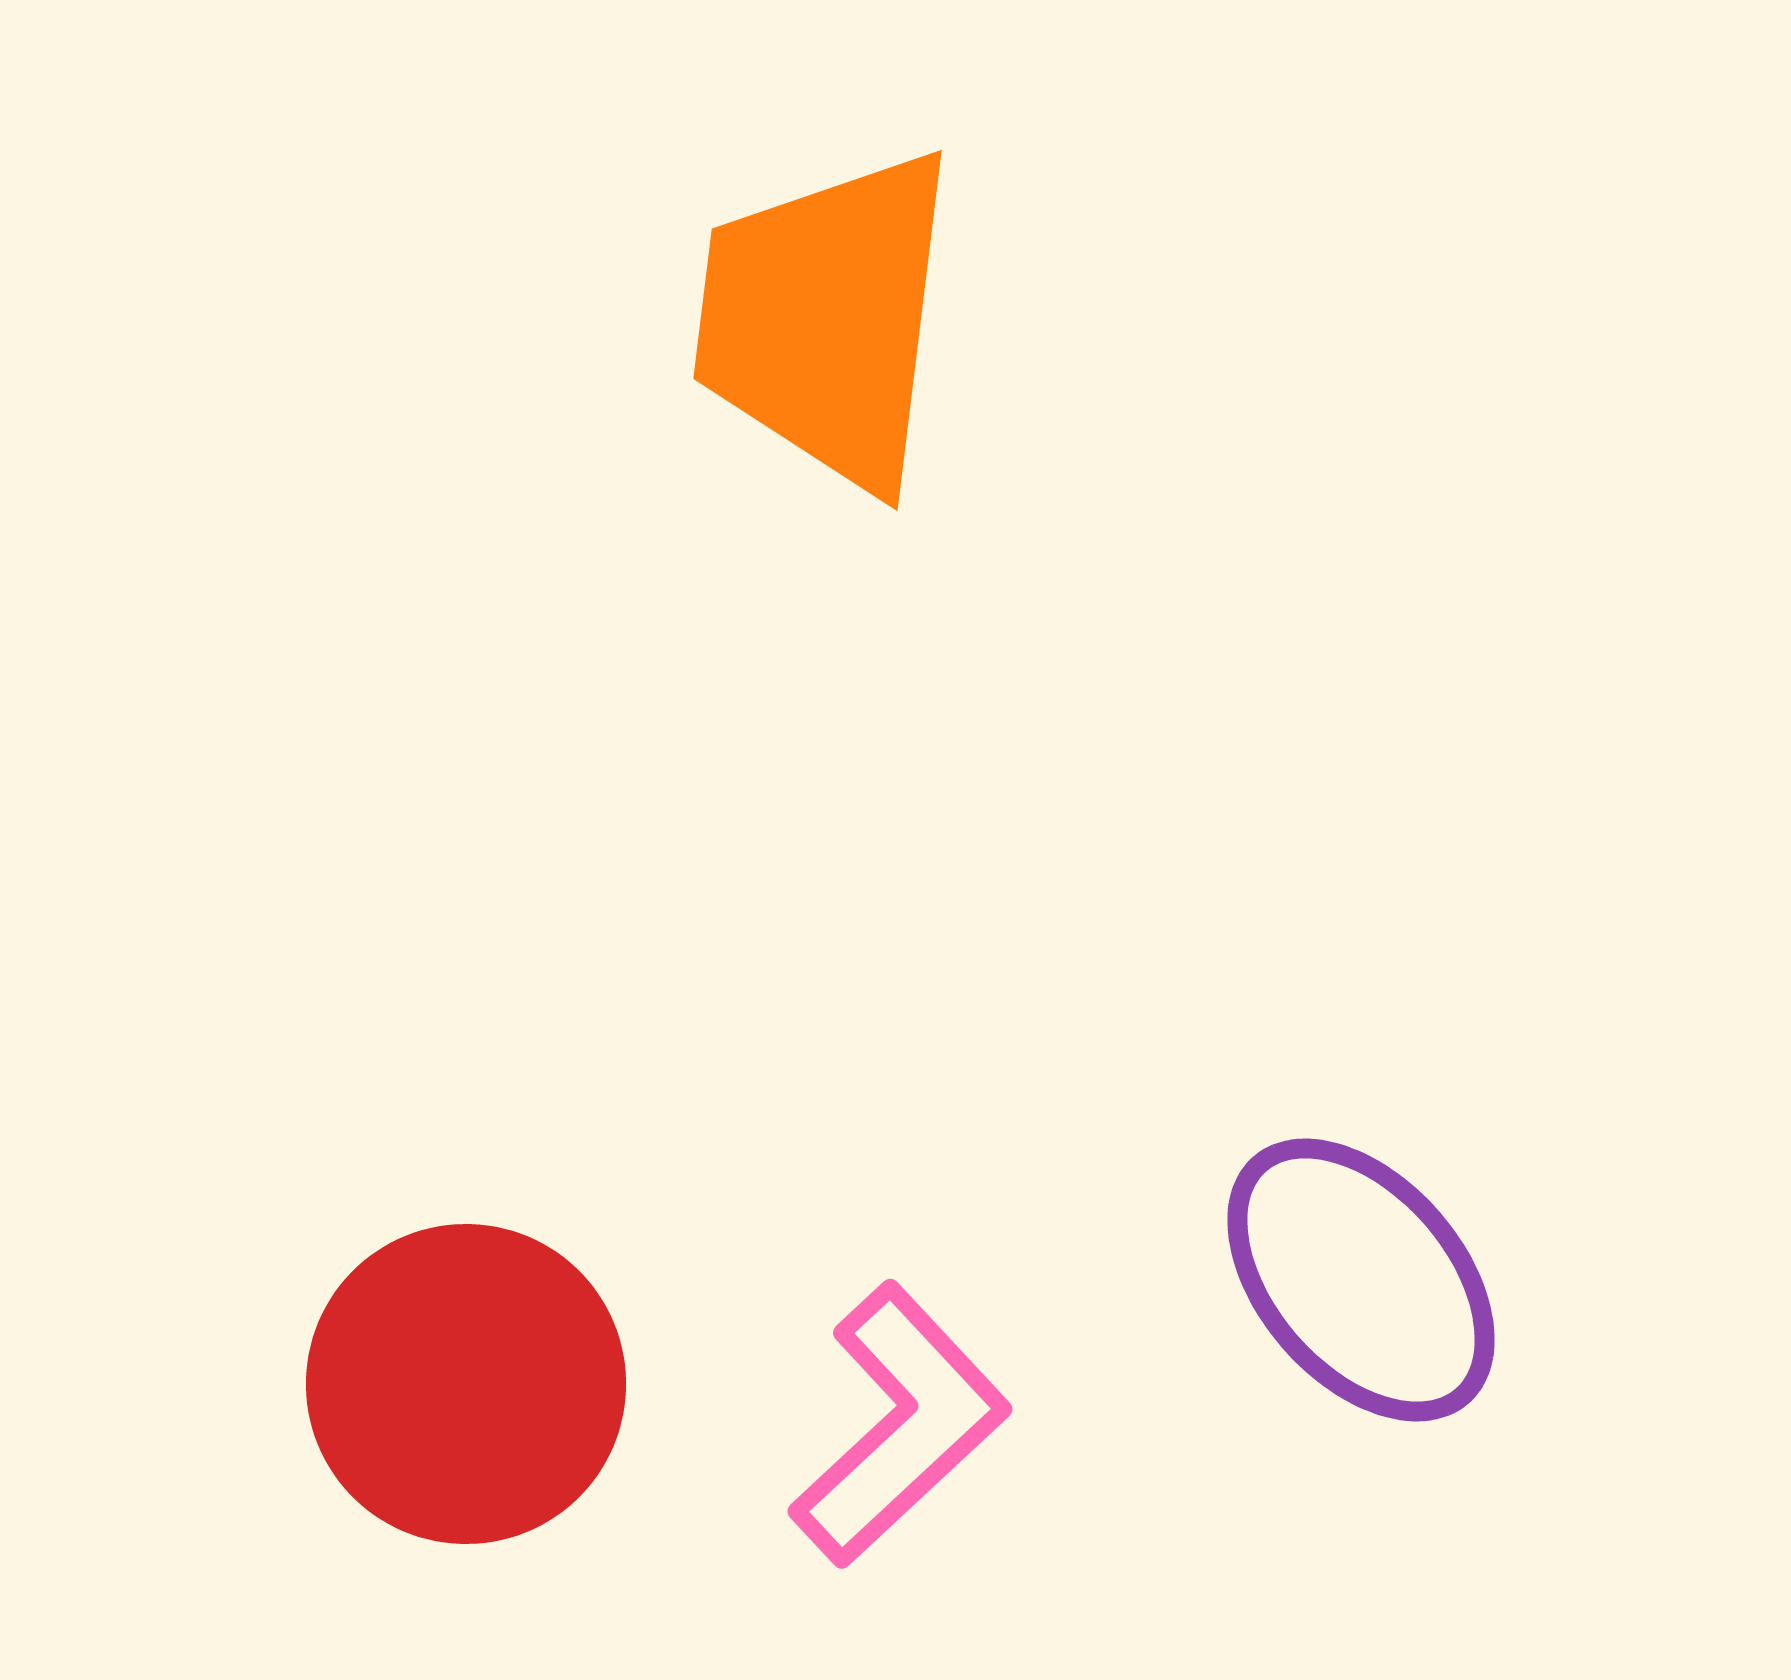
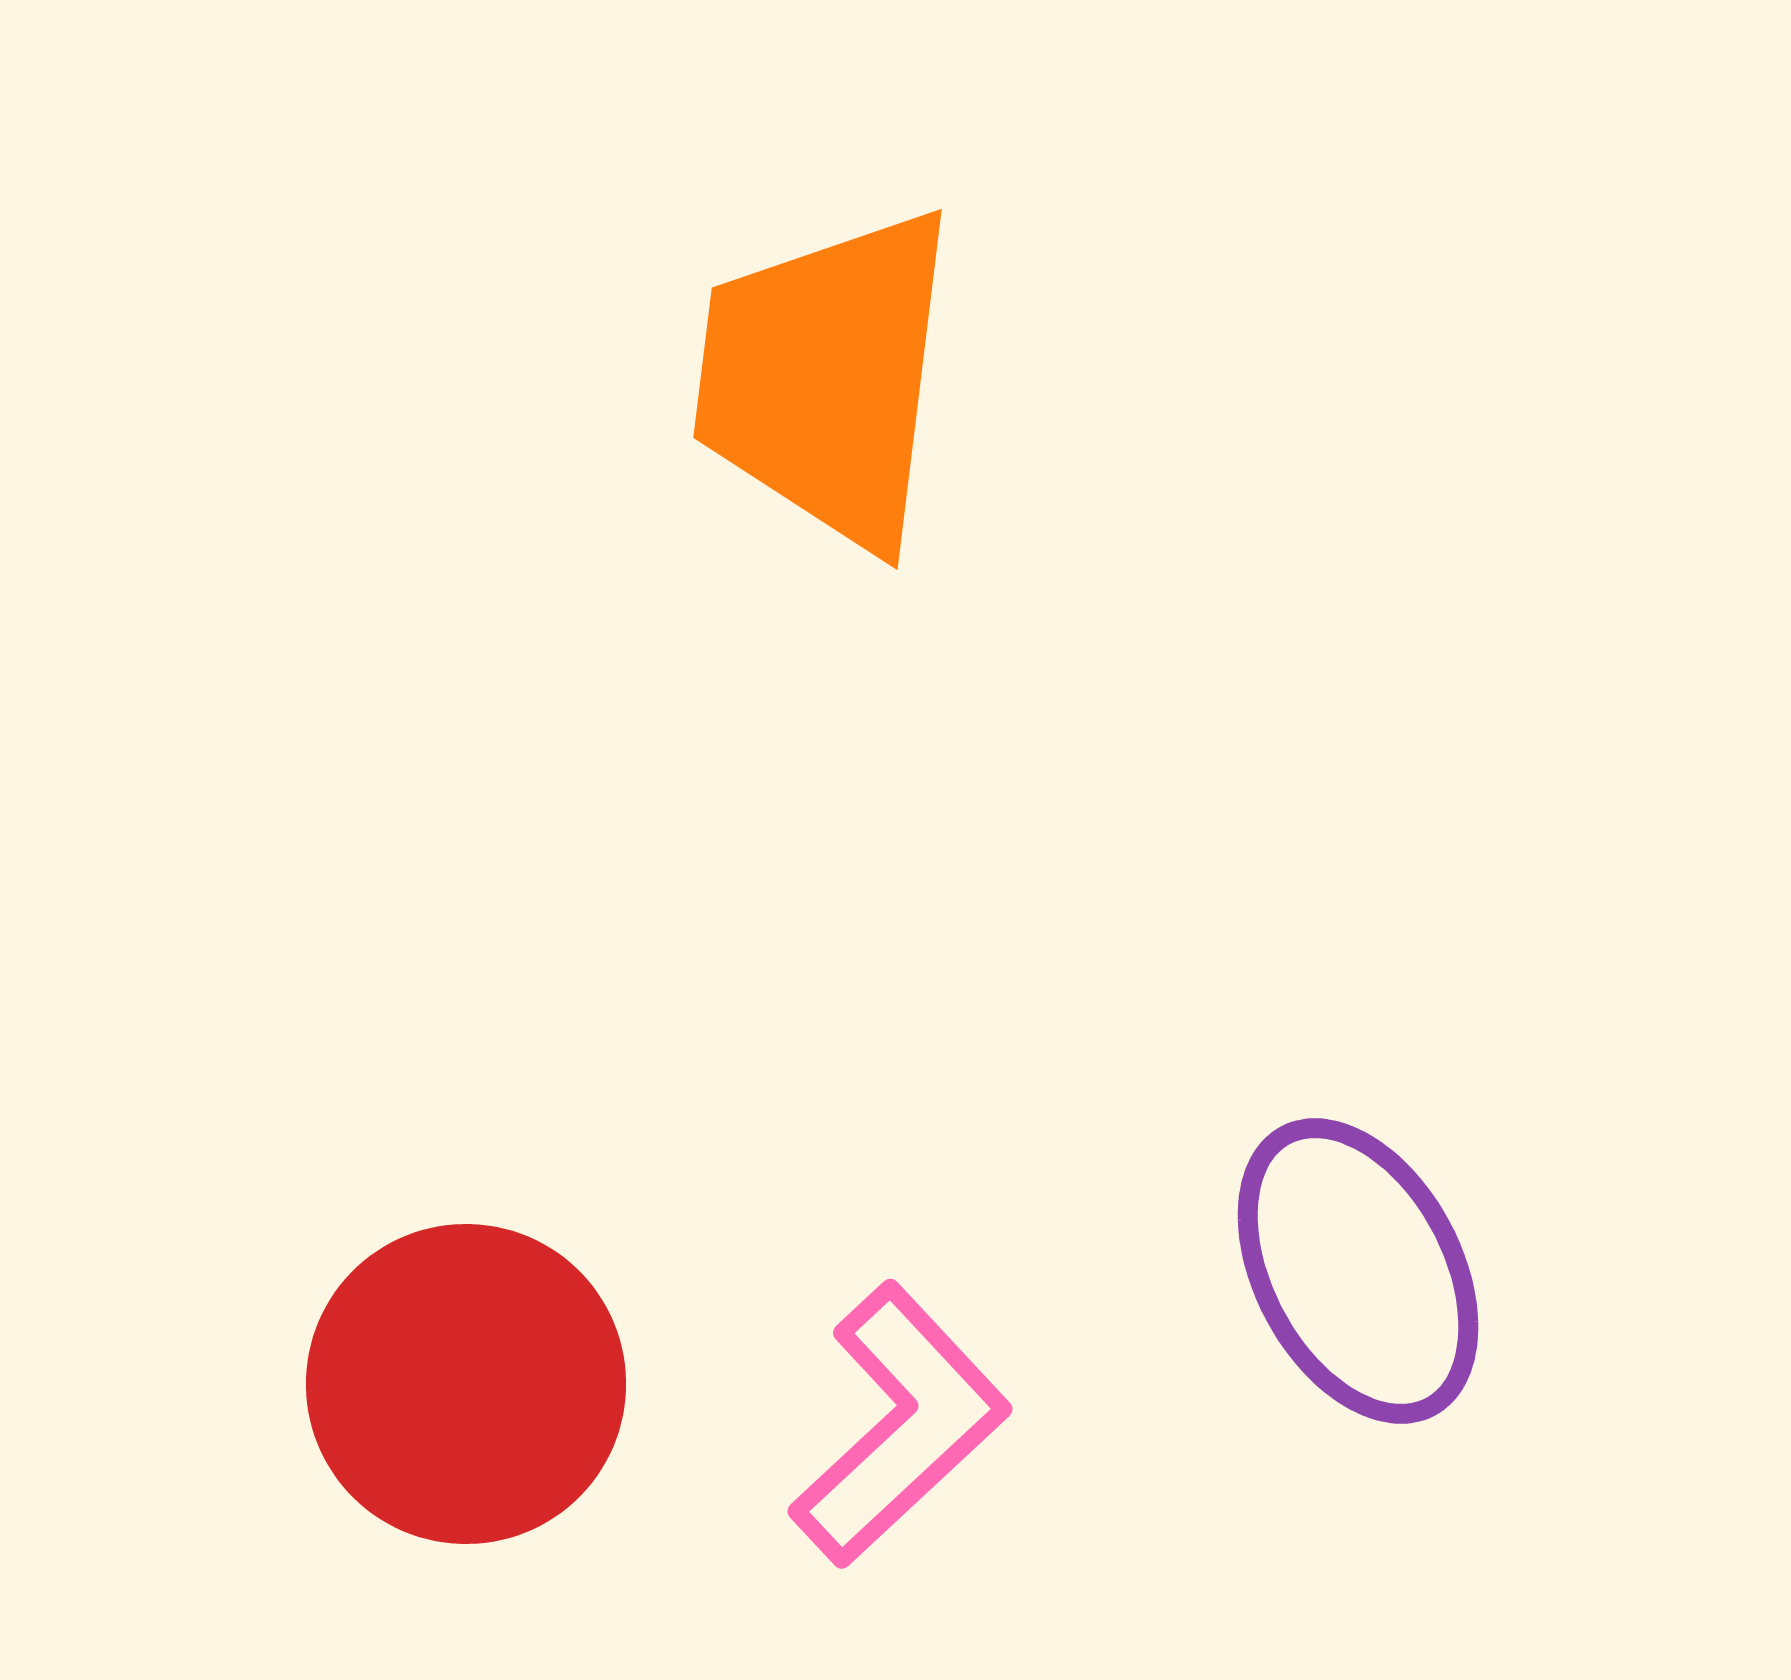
orange trapezoid: moved 59 px down
purple ellipse: moved 3 px left, 9 px up; rotated 13 degrees clockwise
